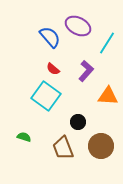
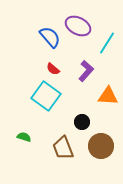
black circle: moved 4 px right
